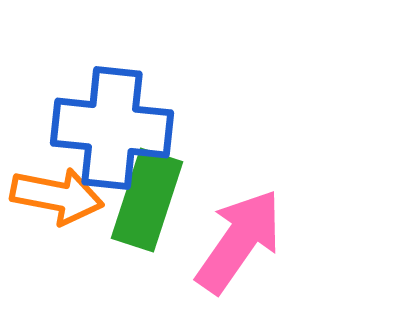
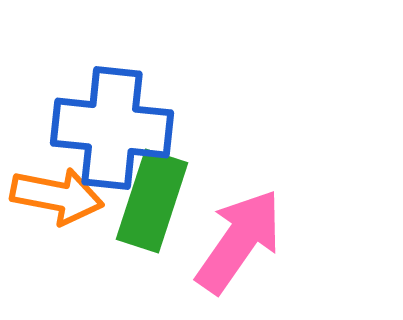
green rectangle: moved 5 px right, 1 px down
